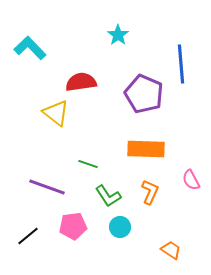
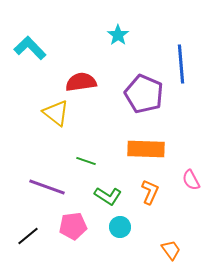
green line: moved 2 px left, 3 px up
green L-shape: rotated 24 degrees counterclockwise
orange trapezoid: rotated 20 degrees clockwise
